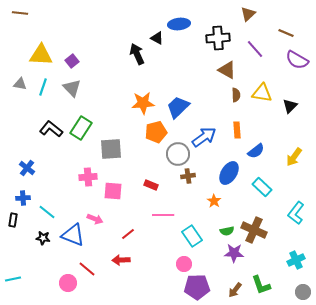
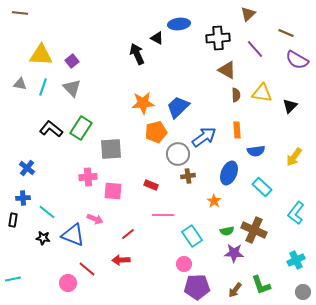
blue semicircle at (256, 151): rotated 30 degrees clockwise
blue ellipse at (229, 173): rotated 10 degrees counterclockwise
